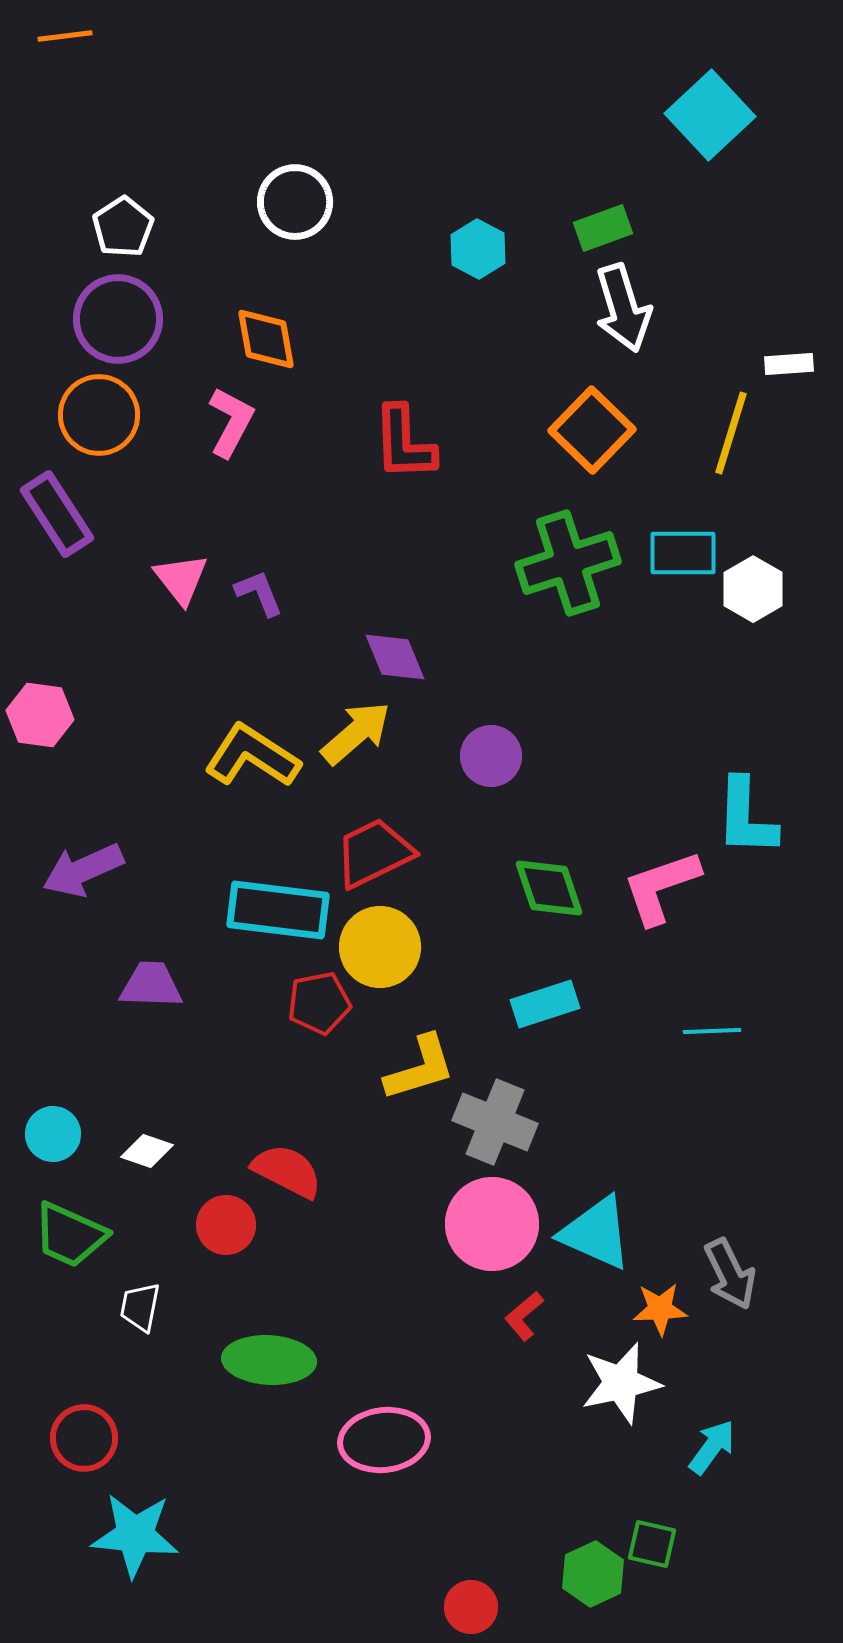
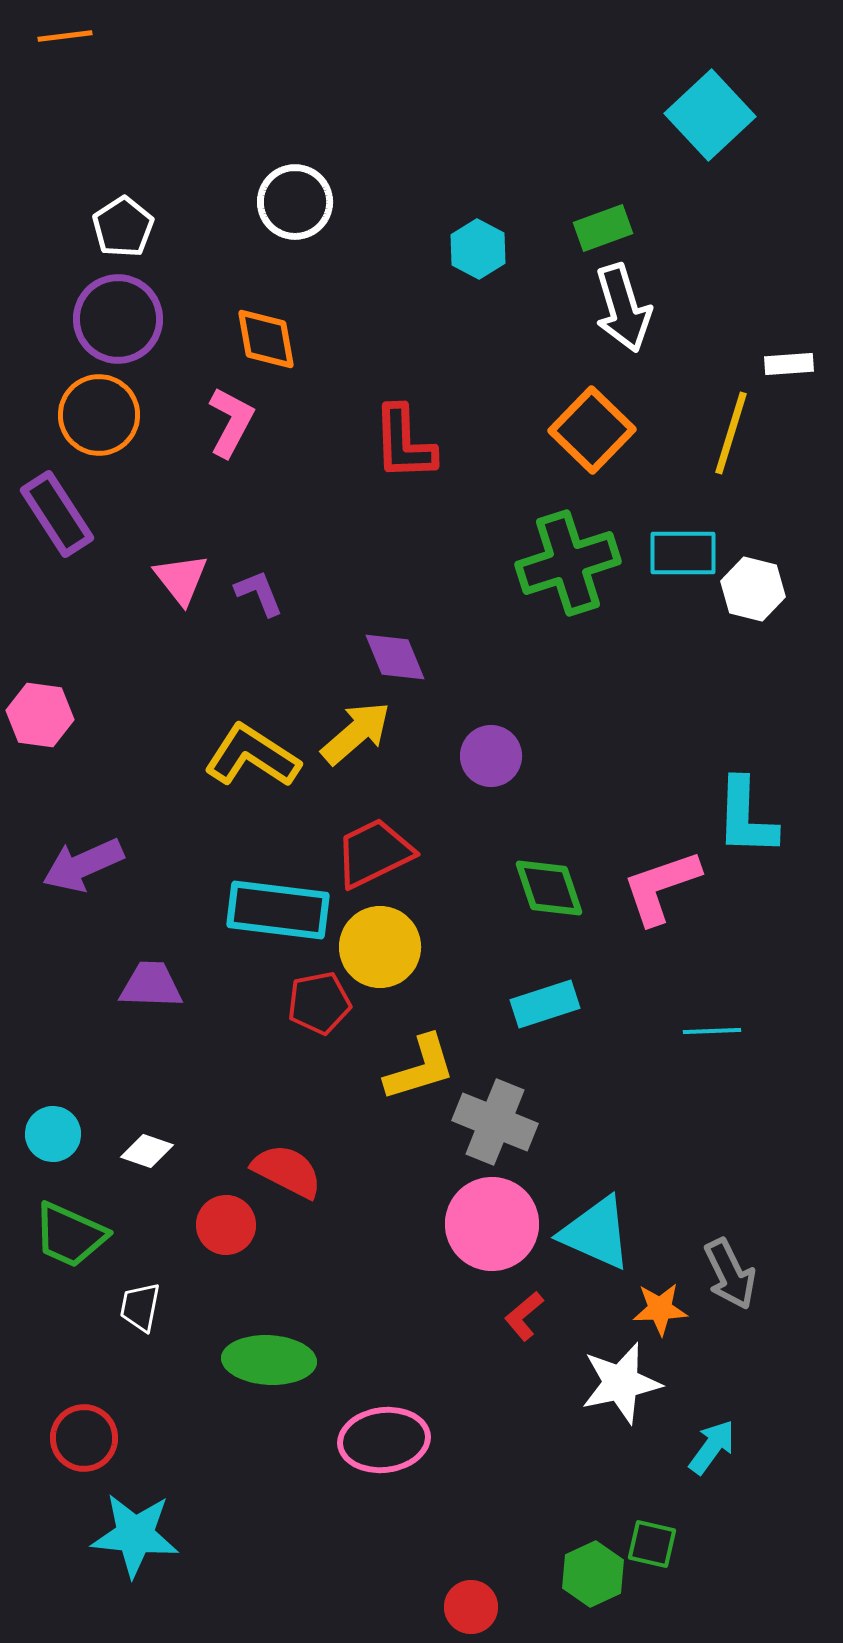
white hexagon at (753, 589): rotated 16 degrees counterclockwise
purple arrow at (83, 870): moved 5 px up
